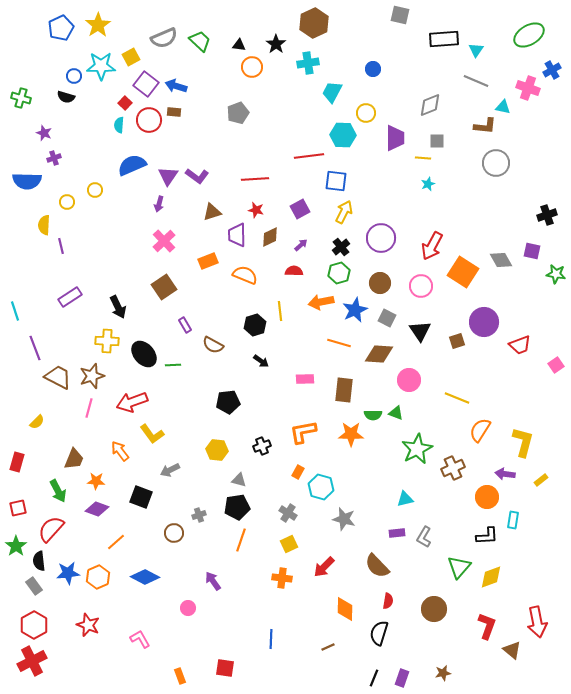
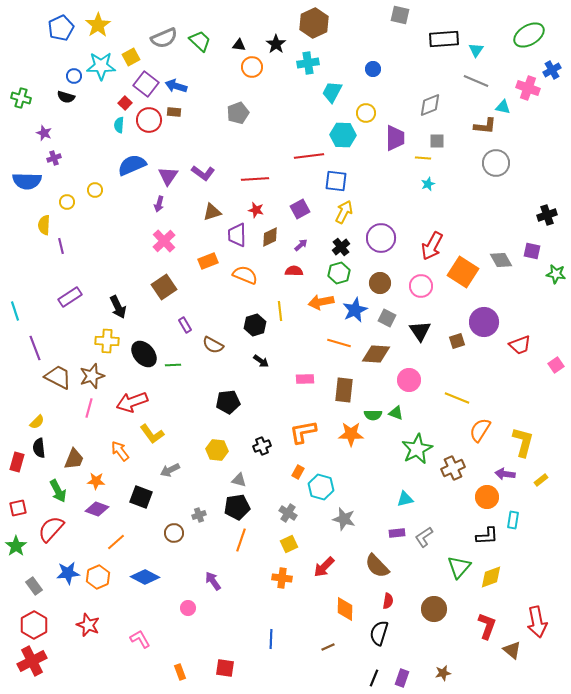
purple L-shape at (197, 176): moved 6 px right, 3 px up
brown diamond at (379, 354): moved 3 px left
gray L-shape at (424, 537): rotated 25 degrees clockwise
black semicircle at (39, 561): moved 113 px up
orange rectangle at (180, 676): moved 4 px up
